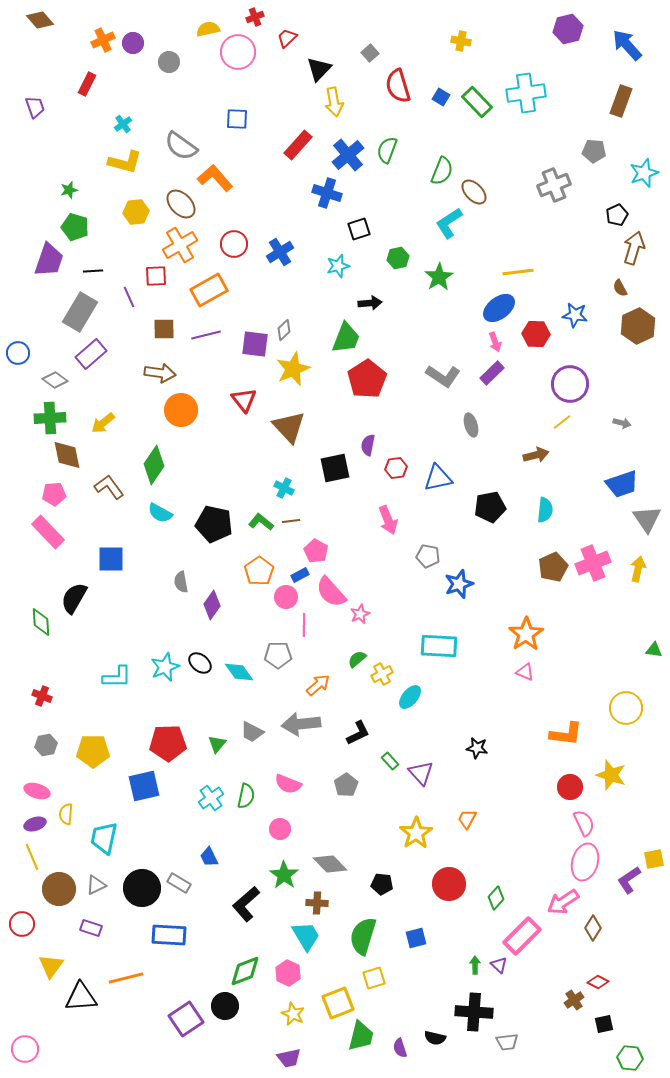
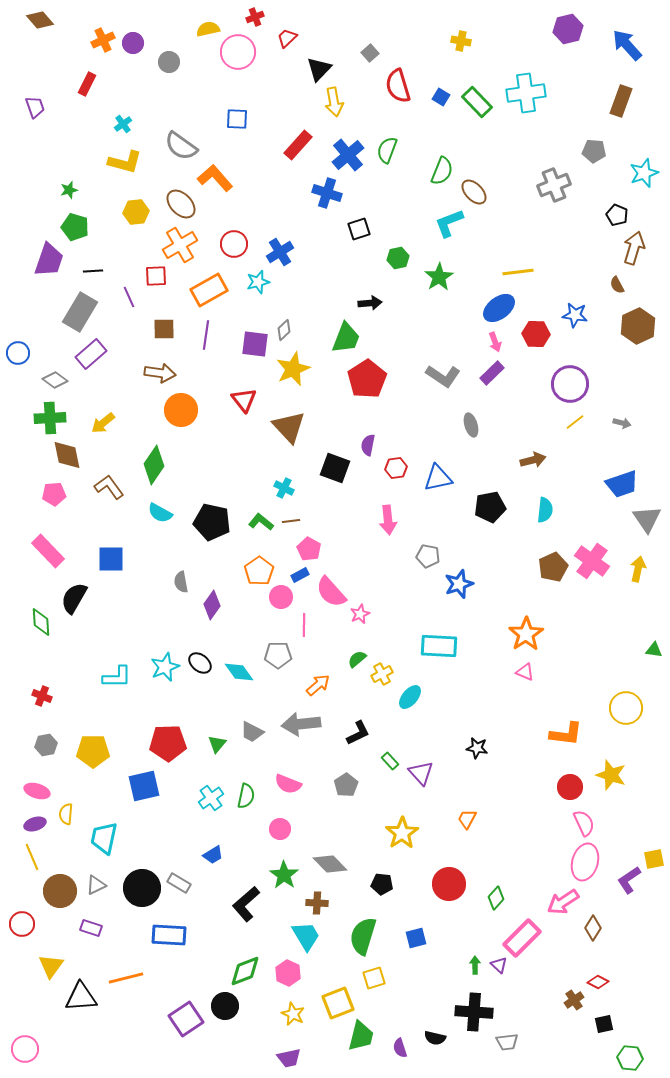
black pentagon at (617, 215): rotated 25 degrees counterclockwise
cyan L-shape at (449, 223): rotated 12 degrees clockwise
cyan star at (338, 266): moved 80 px left, 16 px down
brown semicircle at (620, 288): moved 3 px left, 3 px up
purple line at (206, 335): rotated 68 degrees counterclockwise
yellow line at (562, 422): moved 13 px right
brown arrow at (536, 455): moved 3 px left, 5 px down
black square at (335, 468): rotated 32 degrees clockwise
pink arrow at (388, 520): rotated 16 degrees clockwise
black pentagon at (214, 524): moved 2 px left, 2 px up
pink rectangle at (48, 532): moved 19 px down
pink pentagon at (316, 551): moved 7 px left, 2 px up
pink cross at (593, 563): moved 1 px left, 2 px up; rotated 32 degrees counterclockwise
pink circle at (286, 597): moved 5 px left
yellow star at (416, 833): moved 14 px left
blue trapezoid at (209, 857): moved 4 px right, 2 px up; rotated 95 degrees counterclockwise
brown circle at (59, 889): moved 1 px right, 2 px down
pink rectangle at (522, 936): moved 2 px down
